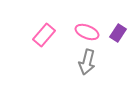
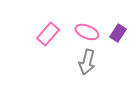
pink rectangle: moved 4 px right, 1 px up
